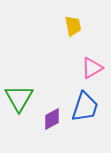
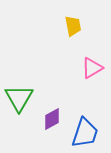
blue trapezoid: moved 26 px down
